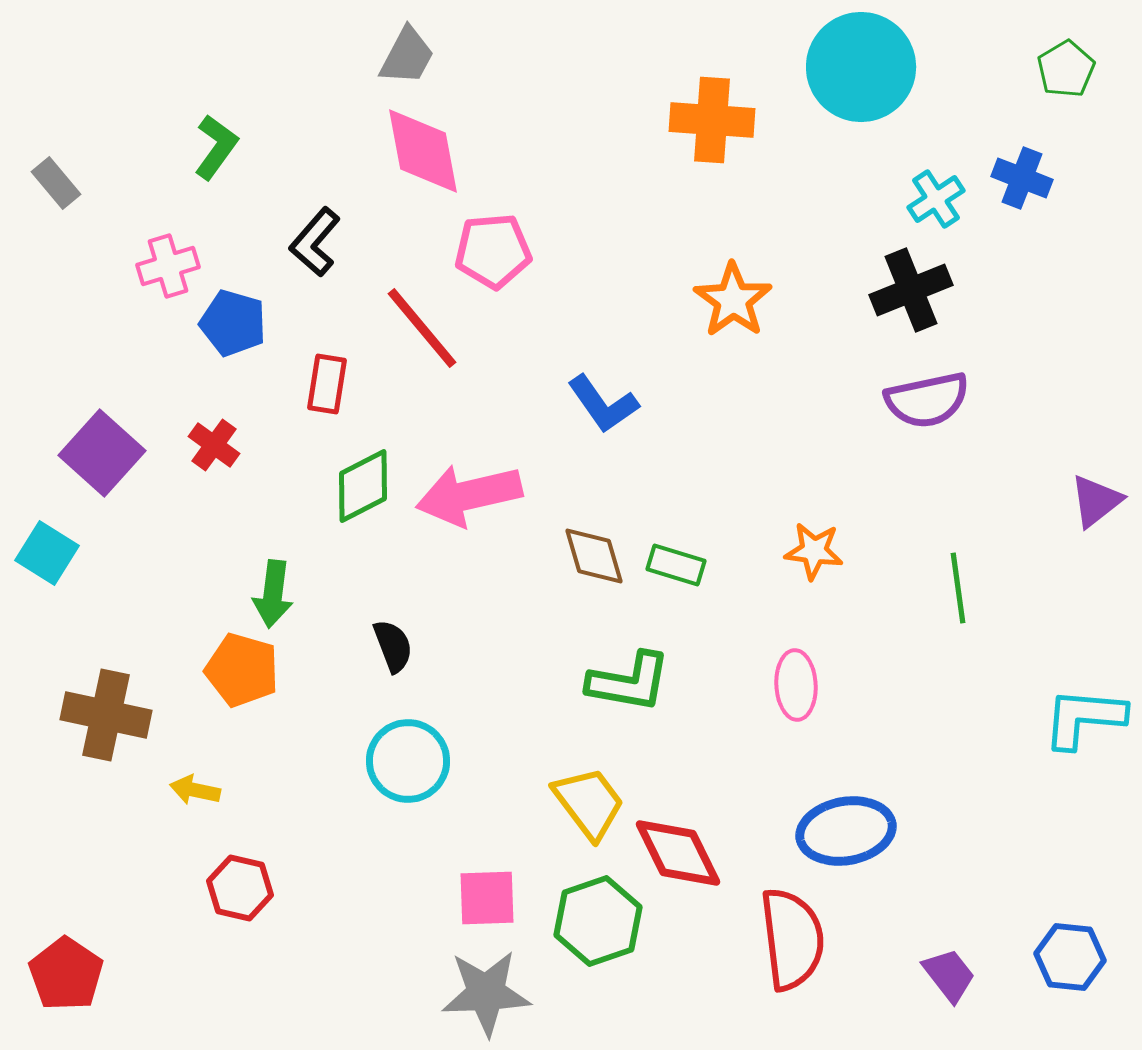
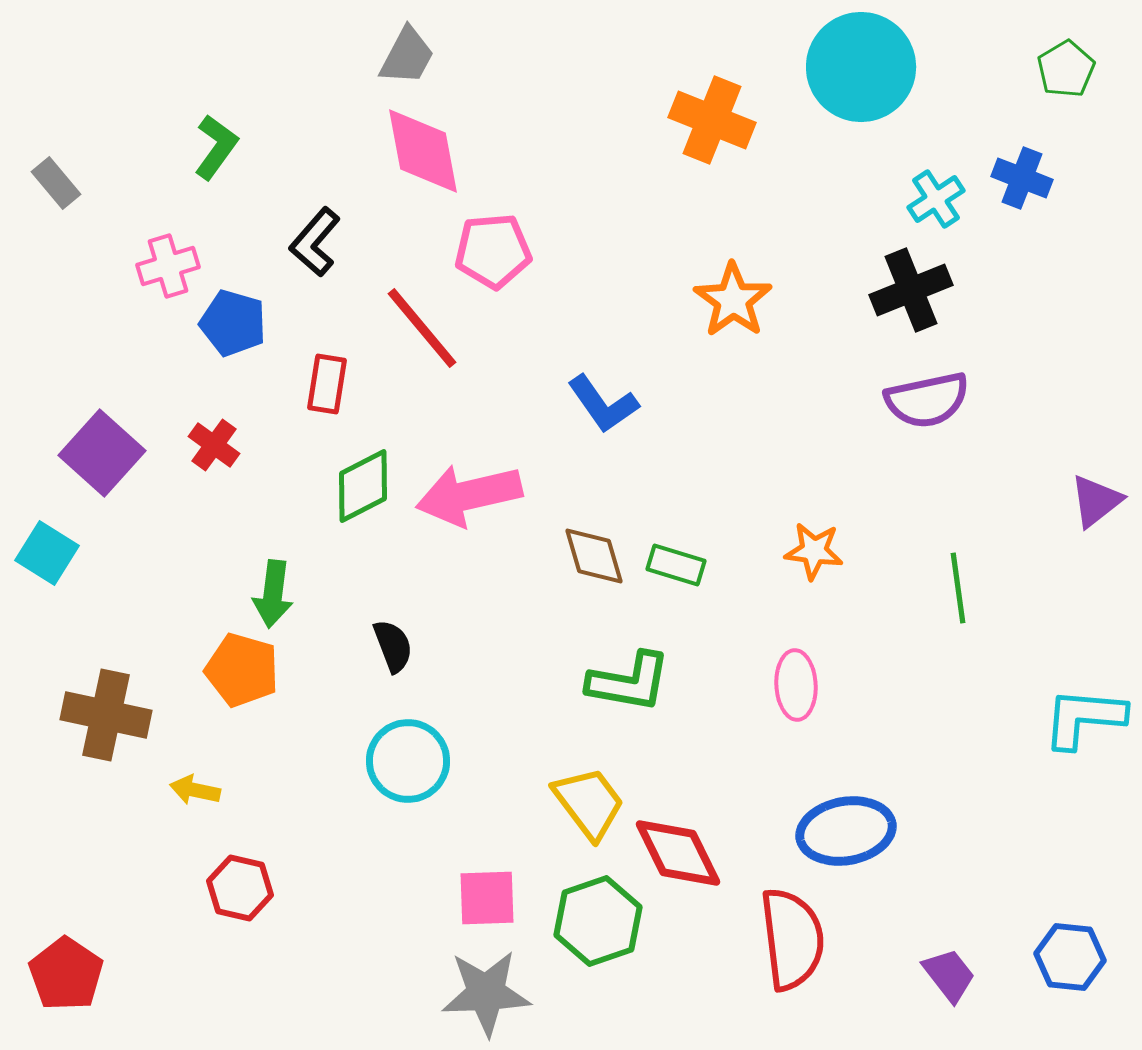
orange cross at (712, 120): rotated 18 degrees clockwise
